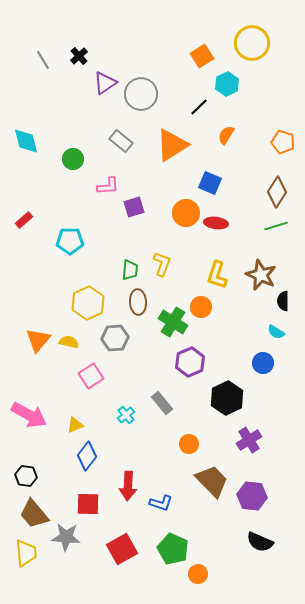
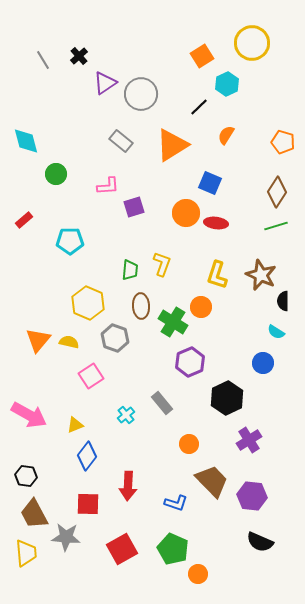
green circle at (73, 159): moved 17 px left, 15 px down
brown ellipse at (138, 302): moved 3 px right, 4 px down
yellow hexagon at (88, 303): rotated 12 degrees counterclockwise
gray hexagon at (115, 338): rotated 24 degrees clockwise
blue L-shape at (161, 503): moved 15 px right
brown trapezoid at (34, 514): rotated 12 degrees clockwise
